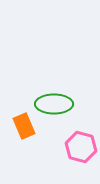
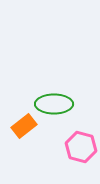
orange rectangle: rotated 75 degrees clockwise
